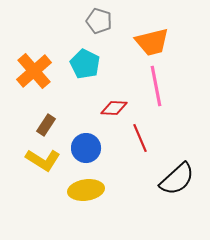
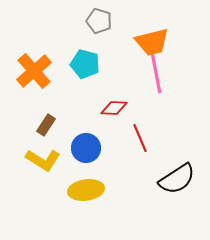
cyan pentagon: rotated 12 degrees counterclockwise
pink line: moved 13 px up
black semicircle: rotated 9 degrees clockwise
